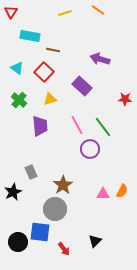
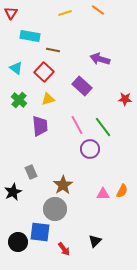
red triangle: moved 1 px down
cyan triangle: moved 1 px left
yellow triangle: moved 2 px left
